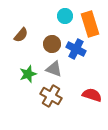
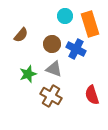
red semicircle: rotated 126 degrees counterclockwise
